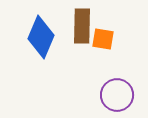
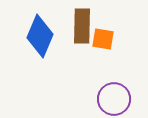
blue diamond: moved 1 px left, 1 px up
purple circle: moved 3 px left, 4 px down
